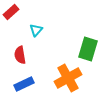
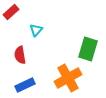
blue rectangle: moved 1 px right, 1 px down
